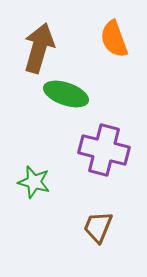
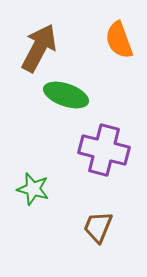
orange semicircle: moved 5 px right, 1 px down
brown arrow: rotated 12 degrees clockwise
green ellipse: moved 1 px down
green star: moved 1 px left, 7 px down
